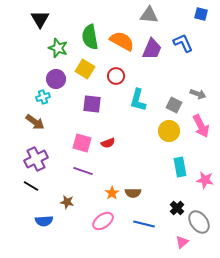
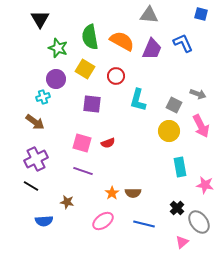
pink star: moved 5 px down
